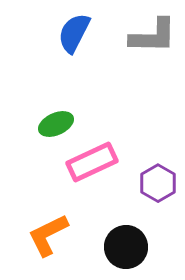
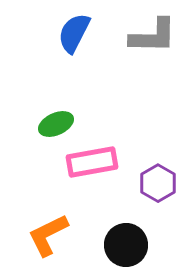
pink rectangle: rotated 15 degrees clockwise
black circle: moved 2 px up
